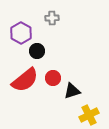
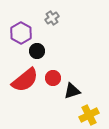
gray cross: rotated 32 degrees counterclockwise
